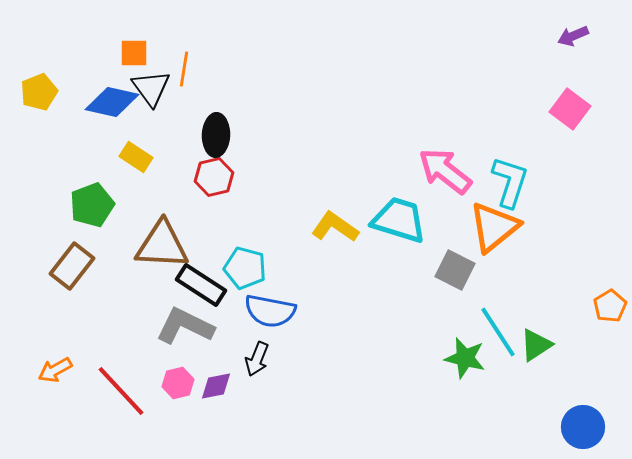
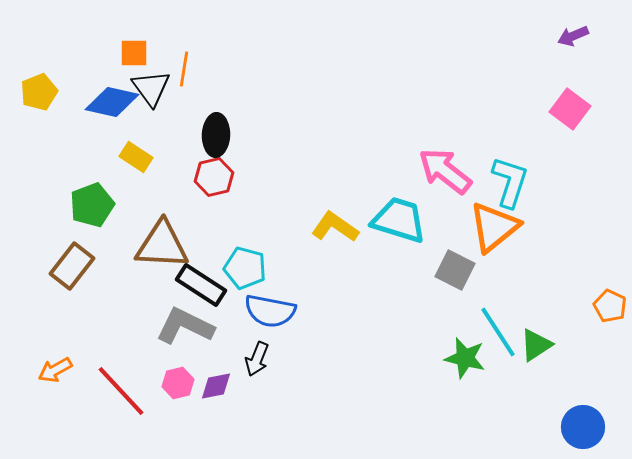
orange pentagon: rotated 16 degrees counterclockwise
